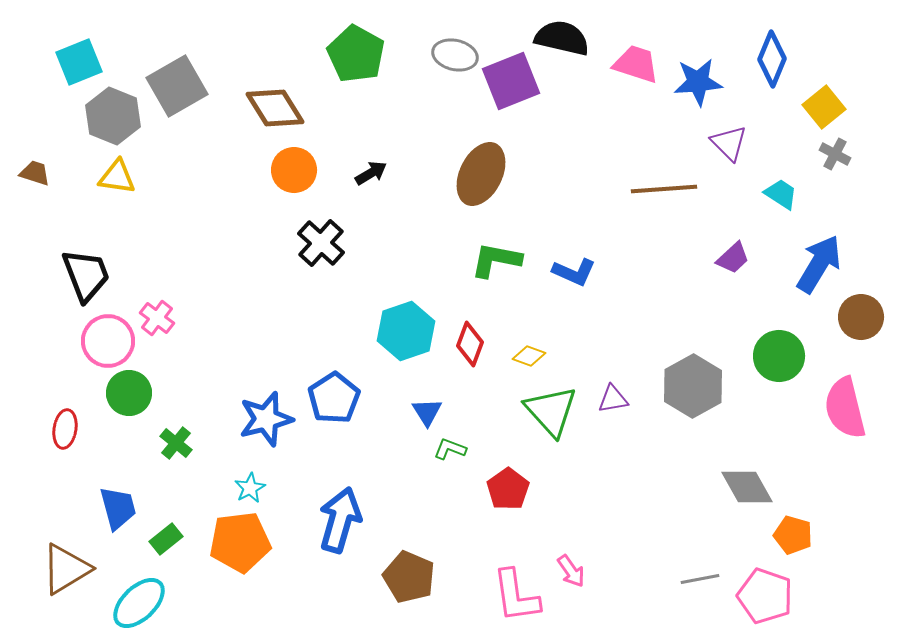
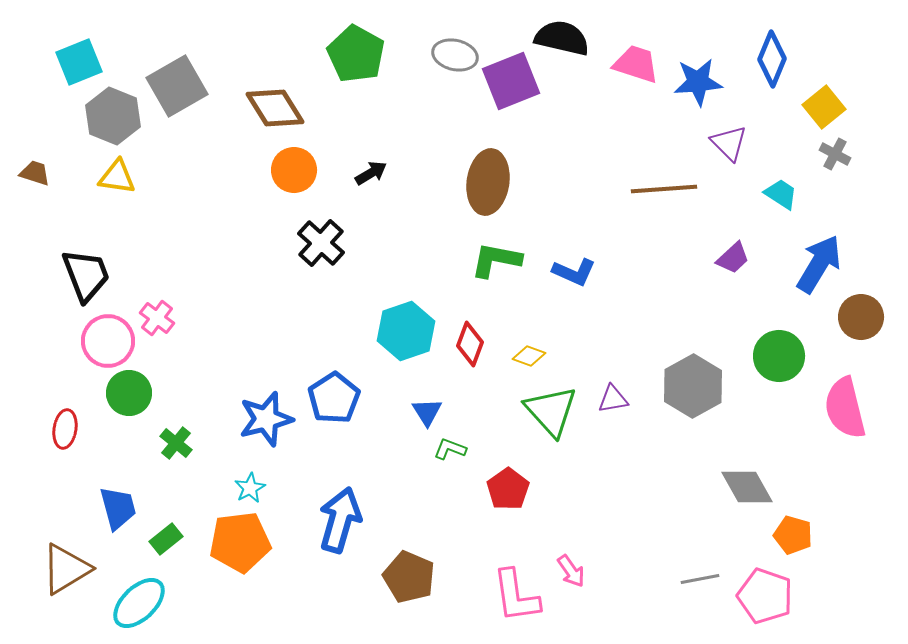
brown ellipse at (481, 174): moved 7 px right, 8 px down; rotated 18 degrees counterclockwise
